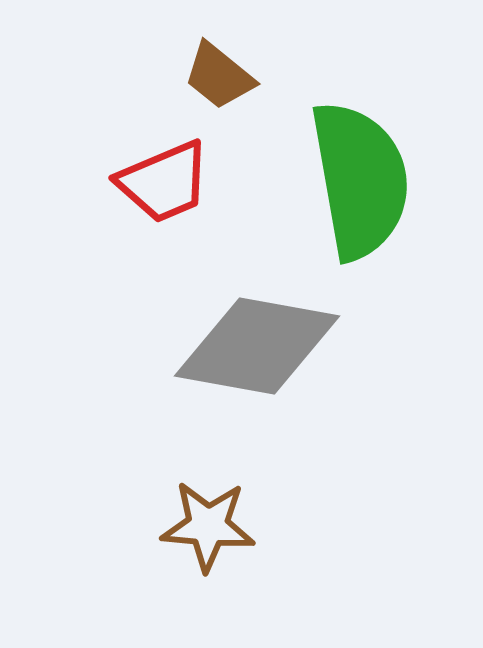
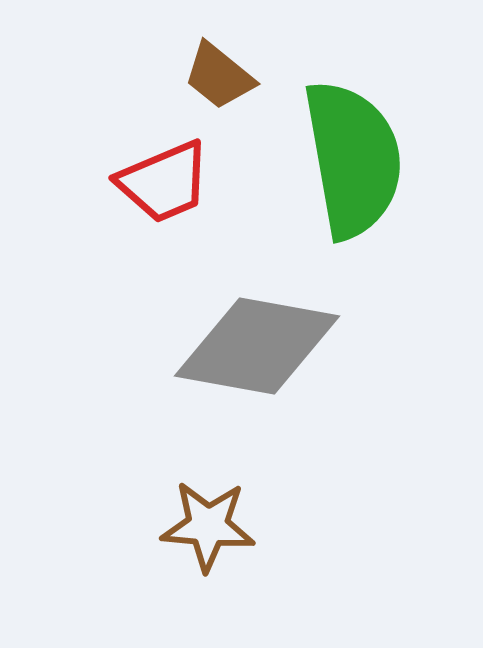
green semicircle: moved 7 px left, 21 px up
